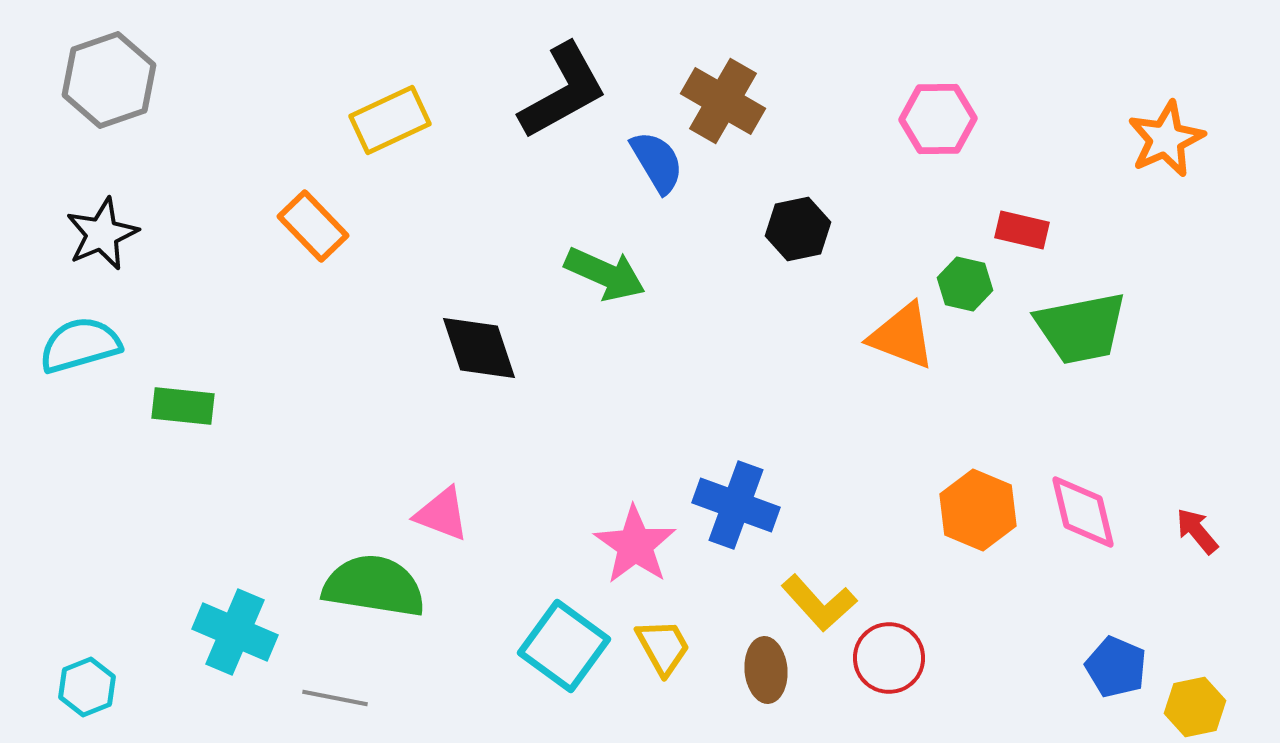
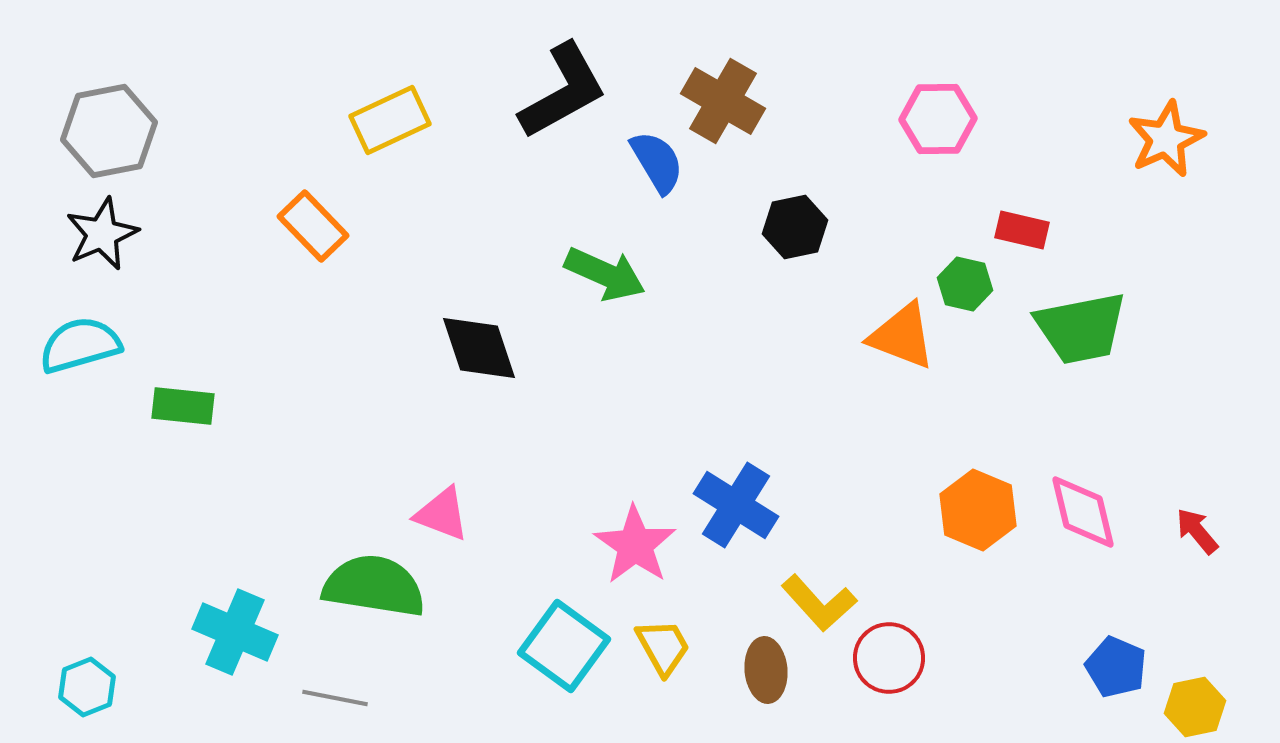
gray hexagon: moved 51 px down; rotated 8 degrees clockwise
black hexagon: moved 3 px left, 2 px up
blue cross: rotated 12 degrees clockwise
